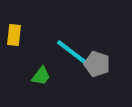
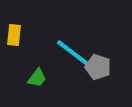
gray pentagon: moved 1 px right, 3 px down
green trapezoid: moved 4 px left, 2 px down
